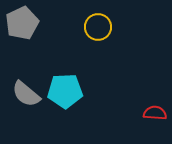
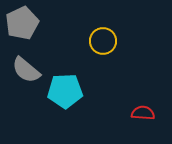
yellow circle: moved 5 px right, 14 px down
gray semicircle: moved 24 px up
red semicircle: moved 12 px left
